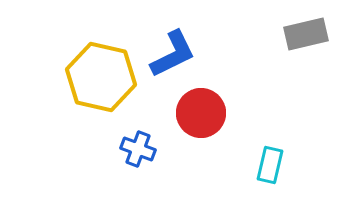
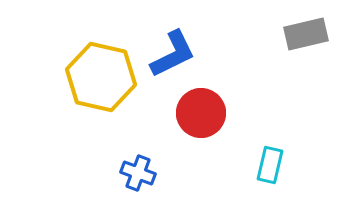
blue cross: moved 24 px down
